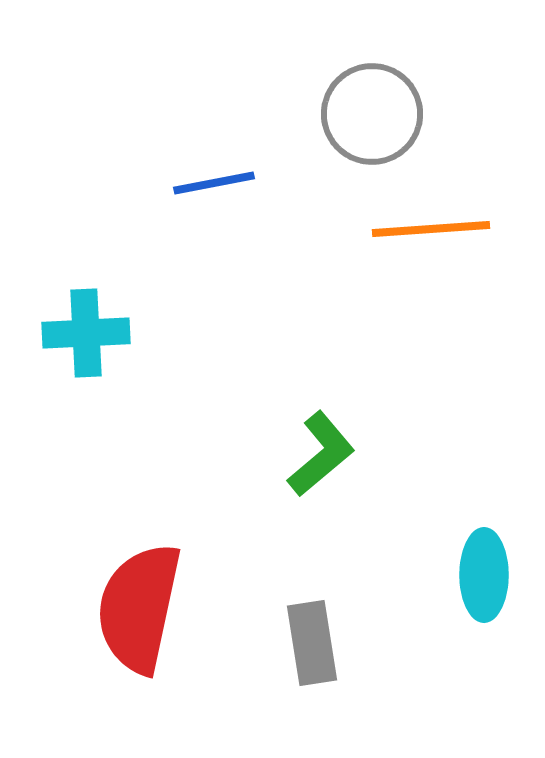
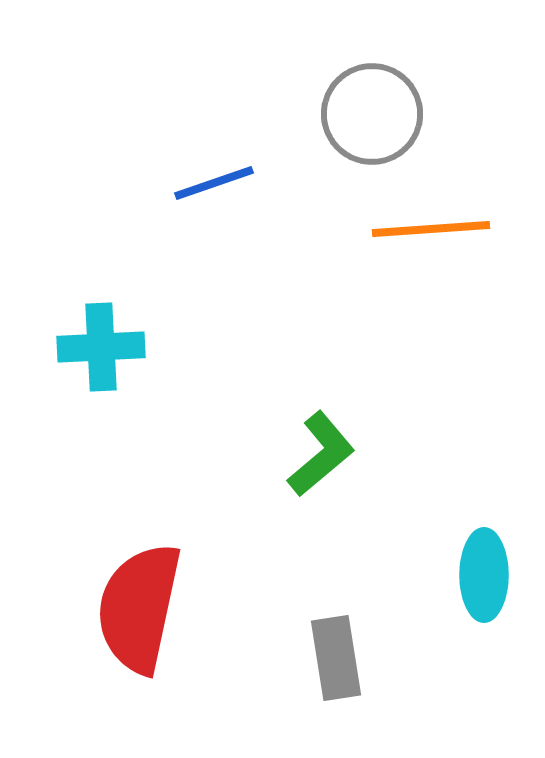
blue line: rotated 8 degrees counterclockwise
cyan cross: moved 15 px right, 14 px down
gray rectangle: moved 24 px right, 15 px down
